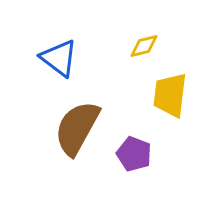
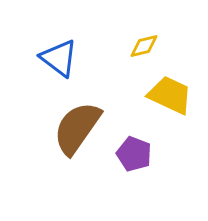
yellow trapezoid: rotated 108 degrees clockwise
brown semicircle: rotated 6 degrees clockwise
